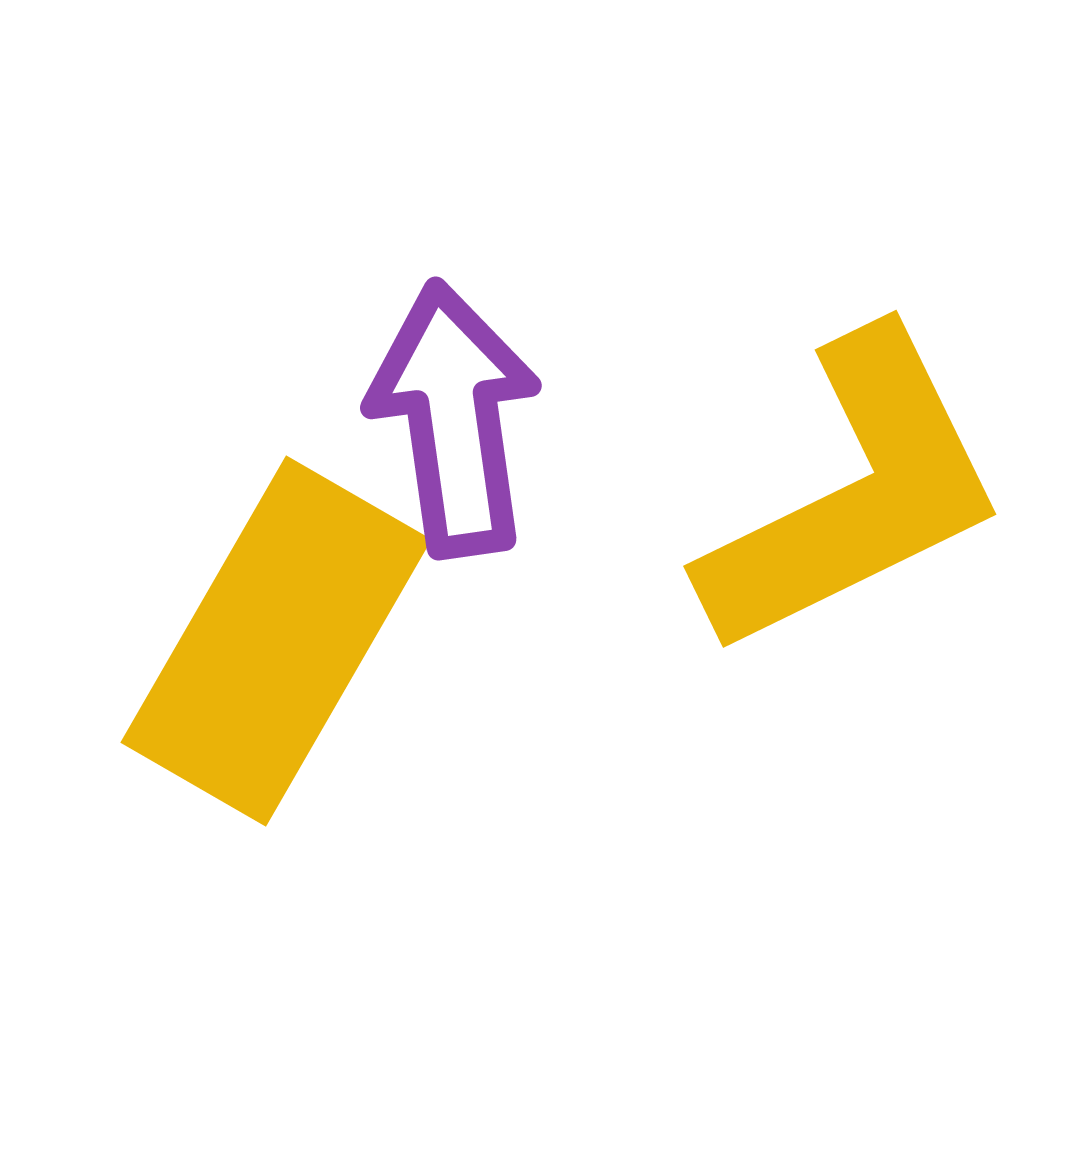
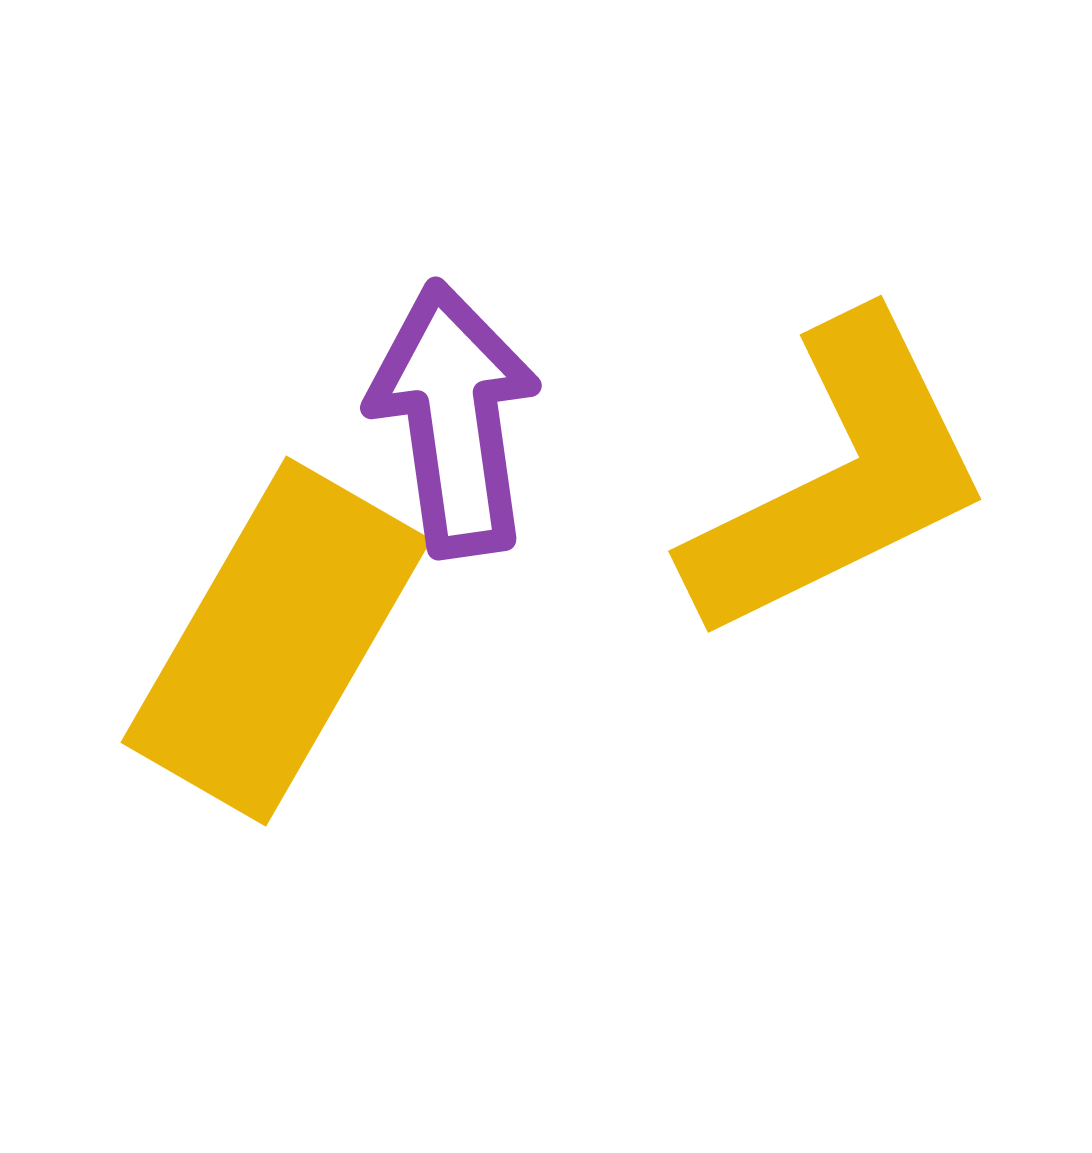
yellow L-shape: moved 15 px left, 15 px up
